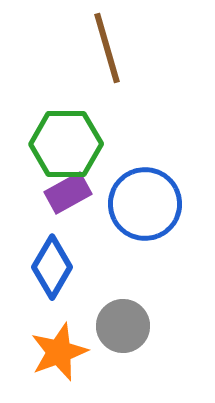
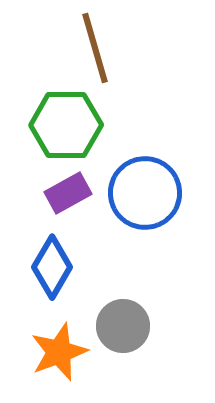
brown line: moved 12 px left
green hexagon: moved 19 px up
blue circle: moved 11 px up
